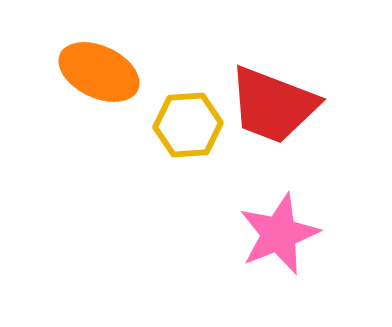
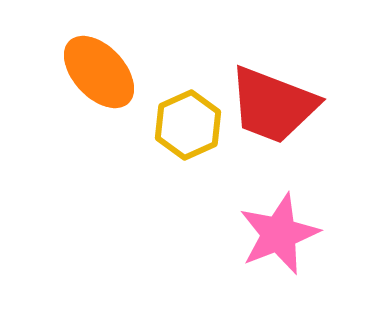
orange ellipse: rotated 22 degrees clockwise
yellow hexagon: rotated 20 degrees counterclockwise
